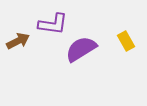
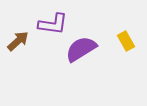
brown arrow: rotated 15 degrees counterclockwise
